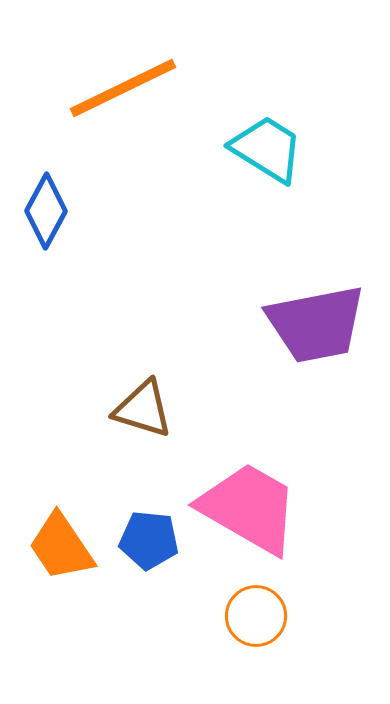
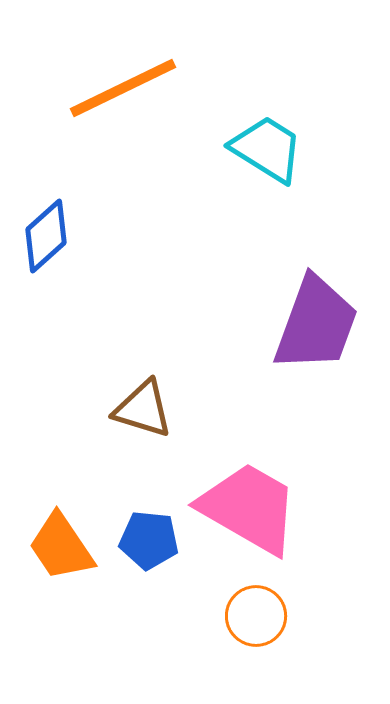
blue diamond: moved 25 px down; rotated 20 degrees clockwise
purple trapezoid: rotated 59 degrees counterclockwise
